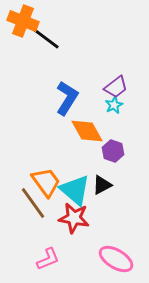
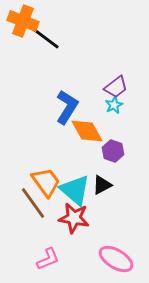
blue L-shape: moved 9 px down
